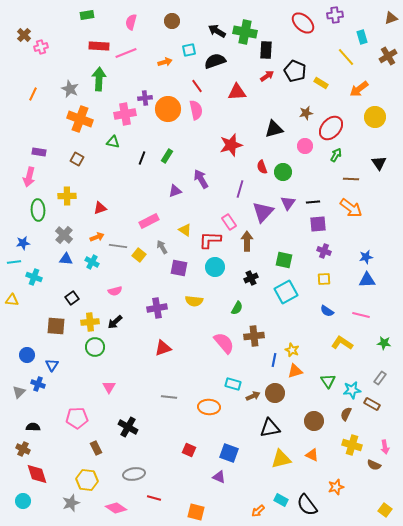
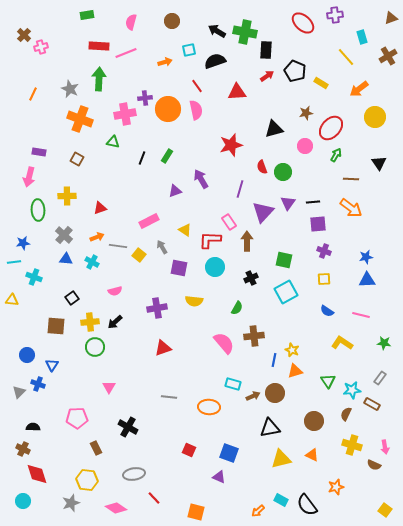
red line at (154, 498): rotated 32 degrees clockwise
